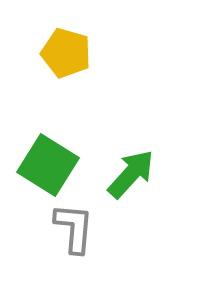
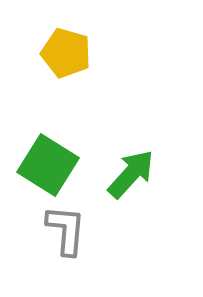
gray L-shape: moved 8 px left, 2 px down
